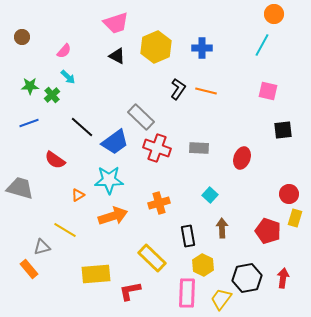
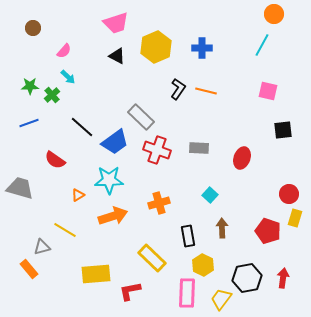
brown circle at (22, 37): moved 11 px right, 9 px up
red cross at (157, 148): moved 2 px down
